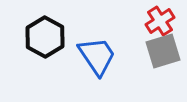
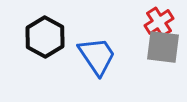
red cross: moved 1 px left, 1 px down
gray square: moved 4 px up; rotated 24 degrees clockwise
